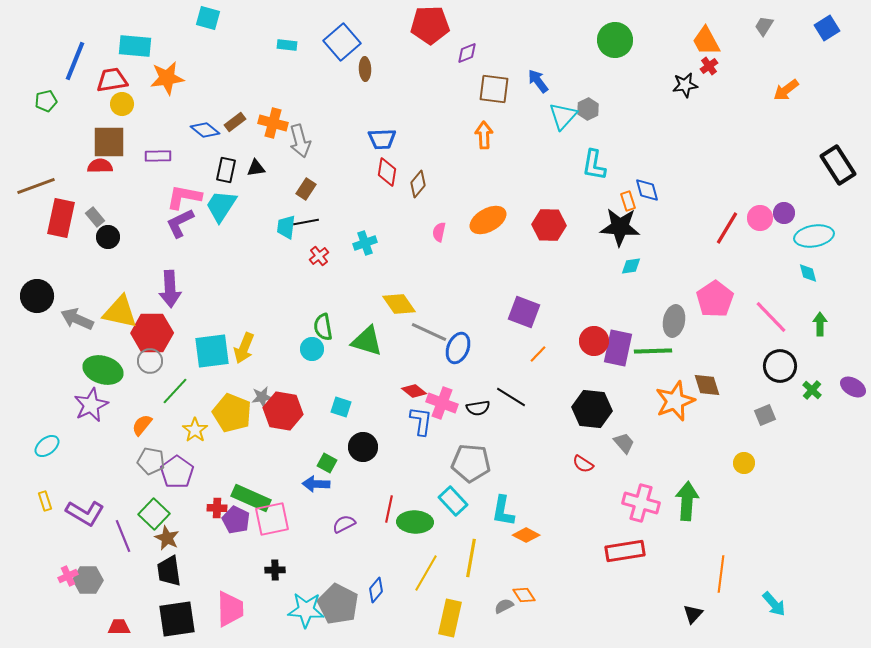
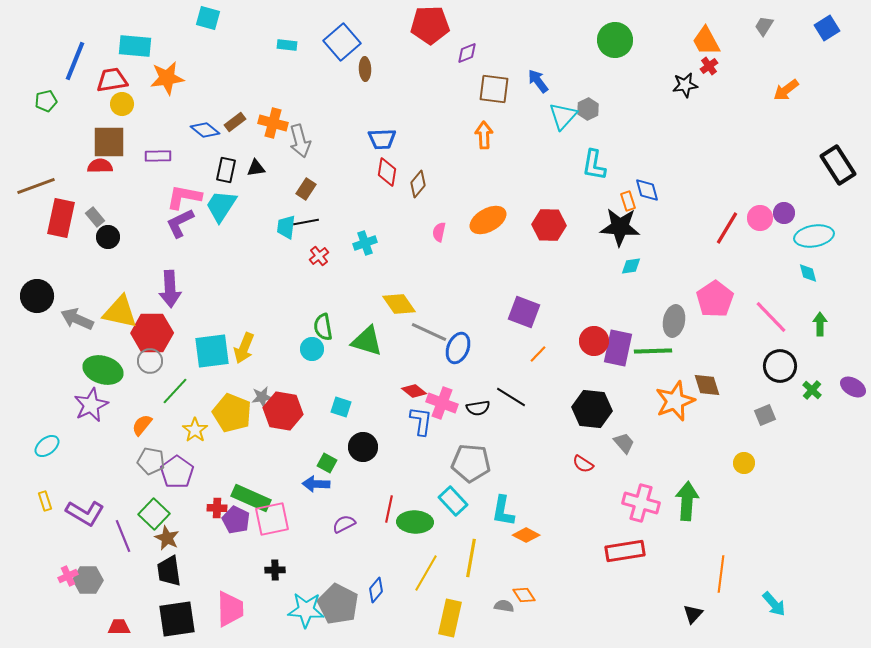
gray semicircle at (504, 606): rotated 36 degrees clockwise
